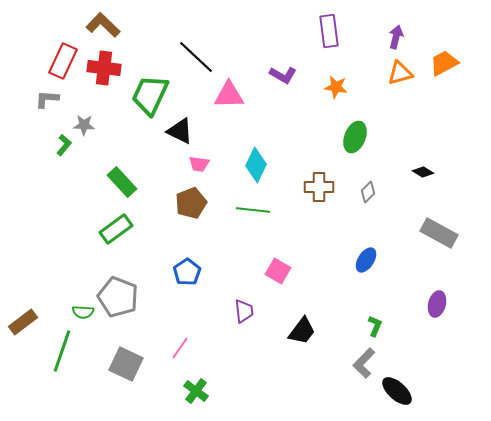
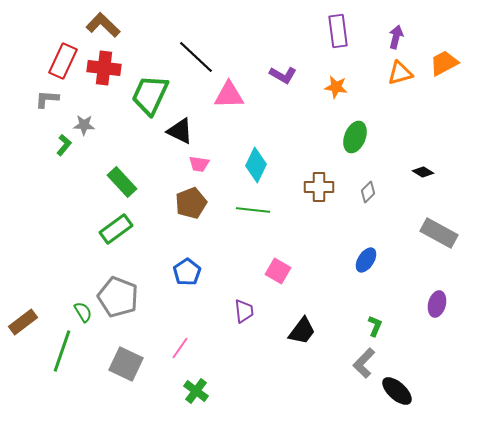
purple rectangle at (329, 31): moved 9 px right
green semicircle at (83, 312): rotated 125 degrees counterclockwise
